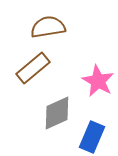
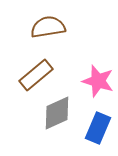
brown rectangle: moved 3 px right, 7 px down
pink star: rotated 12 degrees counterclockwise
blue rectangle: moved 6 px right, 9 px up
